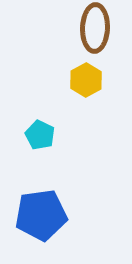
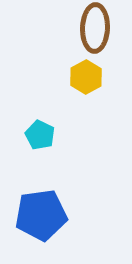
yellow hexagon: moved 3 px up
